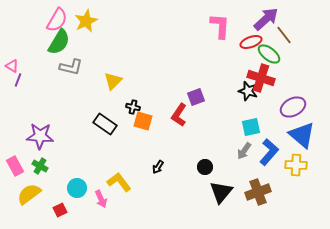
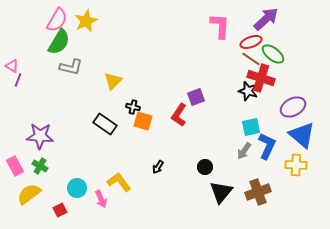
brown line: moved 33 px left, 24 px down; rotated 18 degrees counterclockwise
green ellipse: moved 4 px right
blue L-shape: moved 2 px left, 6 px up; rotated 16 degrees counterclockwise
